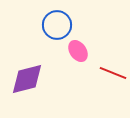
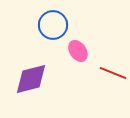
blue circle: moved 4 px left
purple diamond: moved 4 px right
